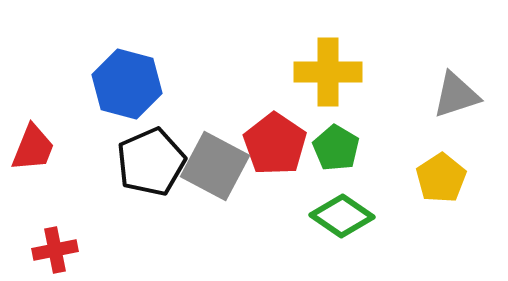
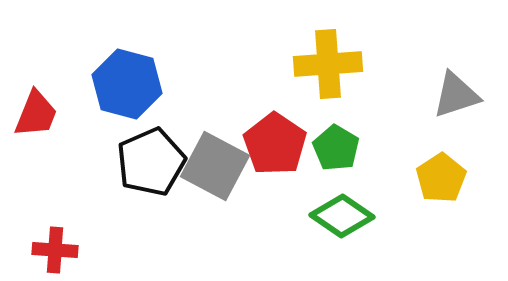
yellow cross: moved 8 px up; rotated 4 degrees counterclockwise
red trapezoid: moved 3 px right, 34 px up
red cross: rotated 15 degrees clockwise
